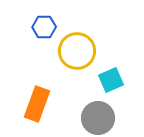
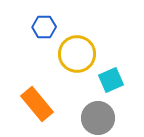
yellow circle: moved 3 px down
orange rectangle: rotated 60 degrees counterclockwise
